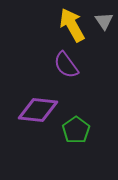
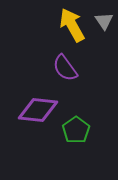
purple semicircle: moved 1 px left, 3 px down
